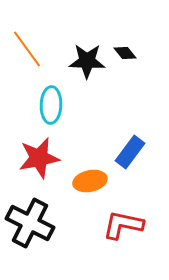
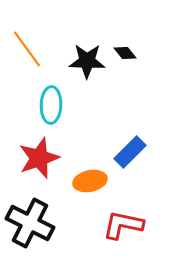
blue rectangle: rotated 8 degrees clockwise
red star: rotated 9 degrees counterclockwise
